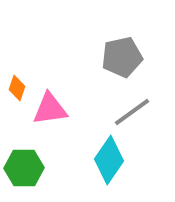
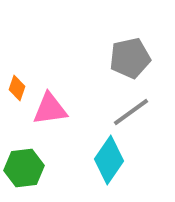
gray pentagon: moved 8 px right, 1 px down
gray line: moved 1 px left
green hexagon: rotated 6 degrees counterclockwise
